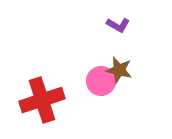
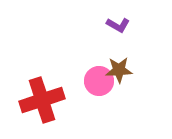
brown star: rotated 16 degrees counterclockwise
pink circle: moved 2 px left
